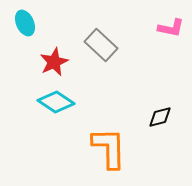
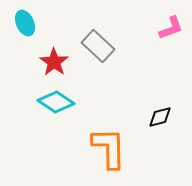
pink L-shape: rotated 32 degrees counterclockwise
gray rectangle: moved 3 px left, 1 px down
red star: rotated 12 degrees counterclockwise
